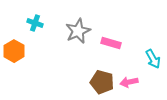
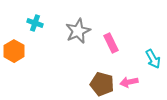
pink rectangle: rotated 48 degrees clockwise
brown pentagon: moved 2 px down
